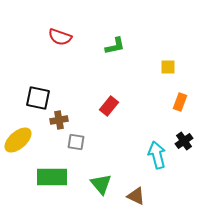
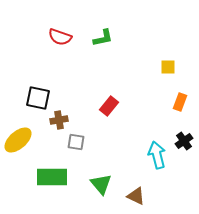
green L-shape: moved 12 px left, 8 px up
